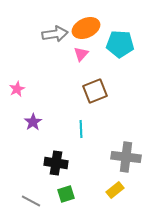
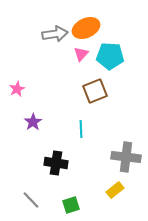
cyan pentagon: moved 10 px left, 12 px down
green square: moved 5 px right, 11 px down
gray line: moved 1 px up; rotated 18 degrees clockwise
